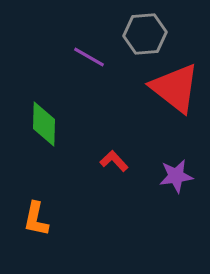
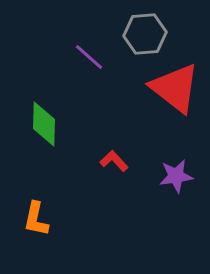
purple line: rotated 12 degrees clockwise
